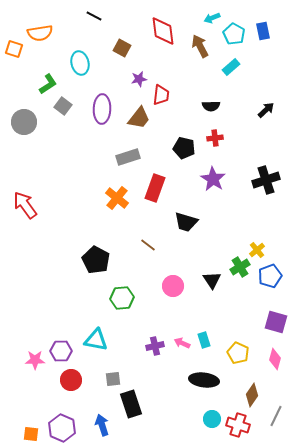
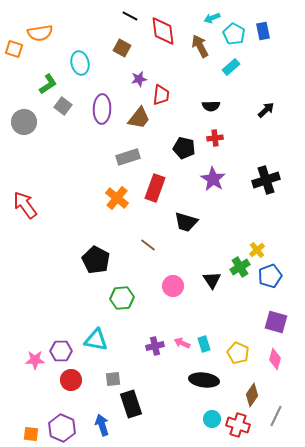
black line at (94, 16): moved 36 px right
cyan rectangle at (204, 340): moved 4 px down
